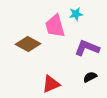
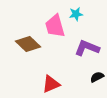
brown diamond: rotated 15 degrees clockwise
black semicircle: moved 7 px right
